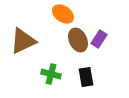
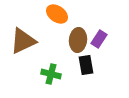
orange ellipse: moved 6 px left
brown ellipse: rotated 30 degrees clockwise
black rectangle: moved 12 px up
